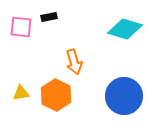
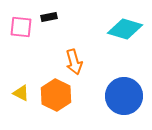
yellow triangle: rotated 36 degrees clockwise
